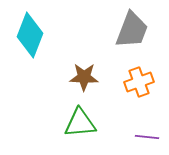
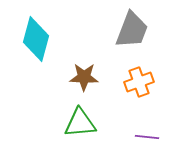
cyan diamond: moved 6 px right, 4 px down; rotated 6 degrees counterclockwise
